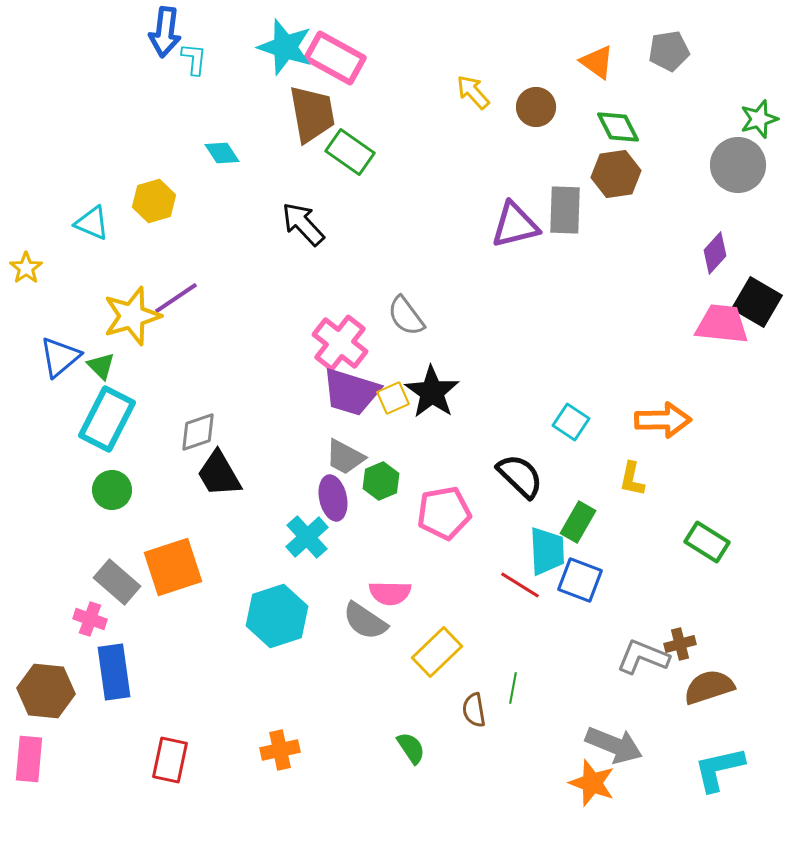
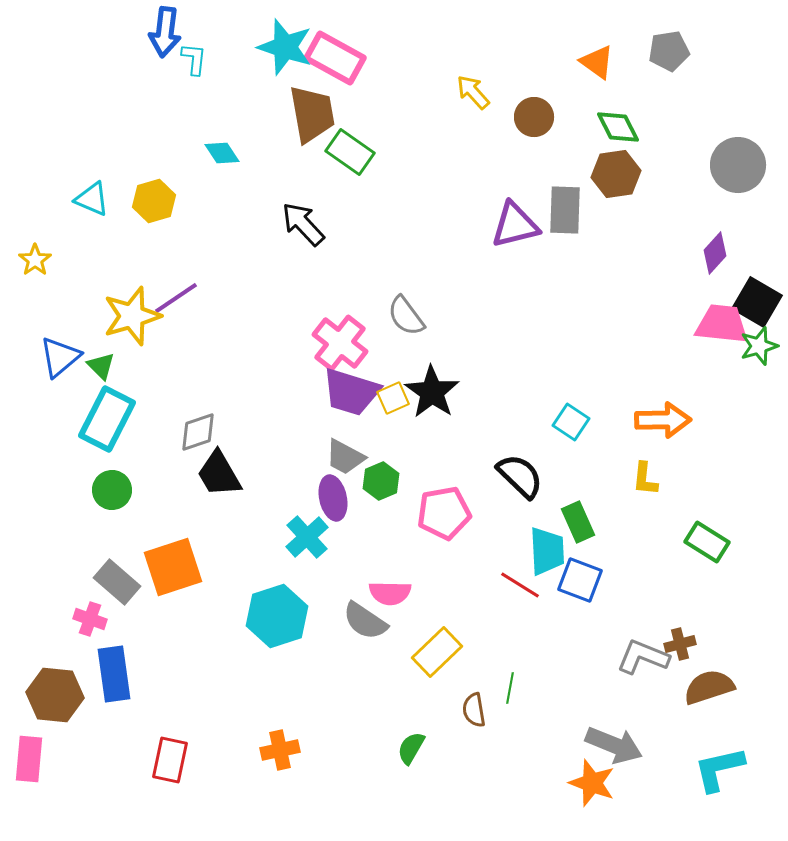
brown circle at (536, 107): moved 2 px left, 10 px down
green star at (759, 119): moved 227 px down
cyan triangle at (92, 223): moved 24 px up
yellow star at (26, 268): moved 9 px right, 8 px up
yellow L-shape at (632, 479): moved 13 px right; rotated 6 degrees counterclockwise
green rectangle at (578, 522): rotated 54 degrees counterclockwise
blue rectangle at (114, 672): moved 2 px down
green line at (513, 688): moved 3 px left
brown hexagon at (46, 691): moved 9 px right, 4 px down
green semicircle at (411, 748): rotated 116 degrees counterclockwise
